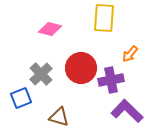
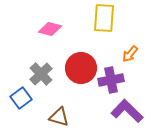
blue square: rotated 15 degrees counterclockwise
